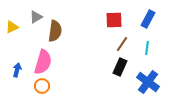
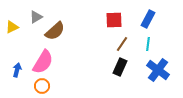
brown semicircle: rotated 40 degrees clockwise
cyan line: moved 1 px right, 4 px up
pink semicircle: rotated 15 degrees clockwise
blue cross: moved 10 px right, 12 px up
